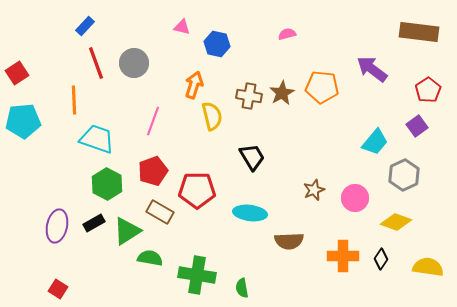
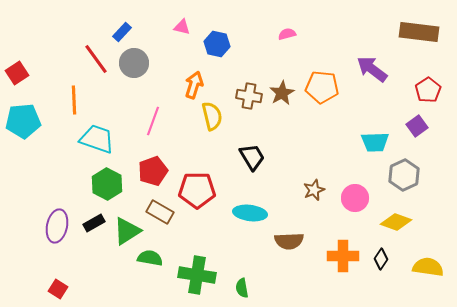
blue rectangle at (85, 26): moved 37 px right, 6 px down
red line at (96, 63): moved 4 px up; rotated 16 degrees counterclockwise
cyan trapezoid at (375, 142): rotated 48 degrees clockwise
